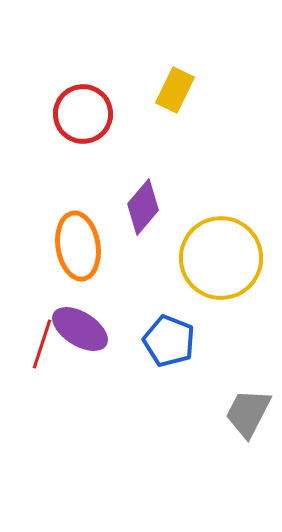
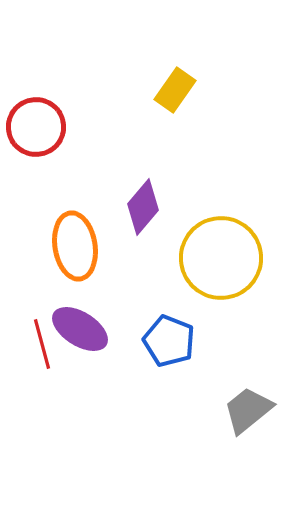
yellow rectangle: rotated 9 degrees clockwise
red circle: moved 47 px left, 13 px down
orange ellipse: moved 3 px left
red line: rotated 33 degrees counterclockwise
gray trapezoid: moved 3 px up; rotated 24 degrees clockwise
